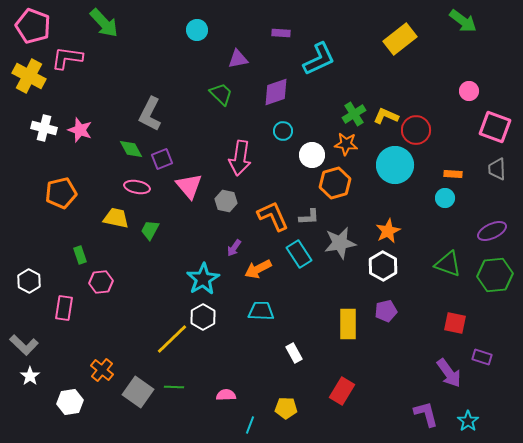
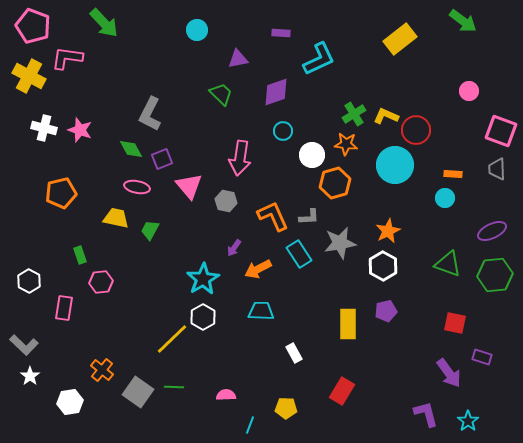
pink square at (495, 127): moved 6 px right, 4 px down
